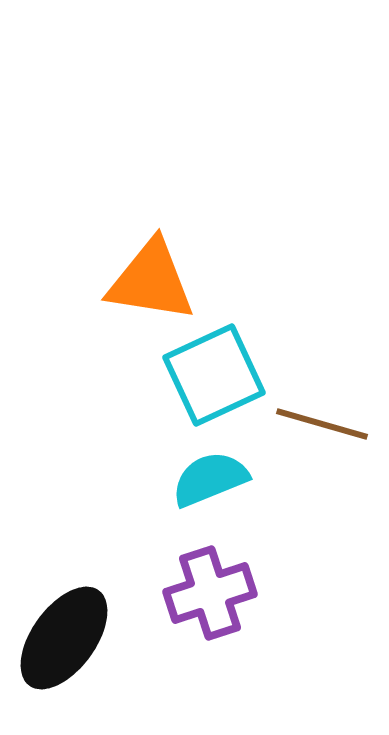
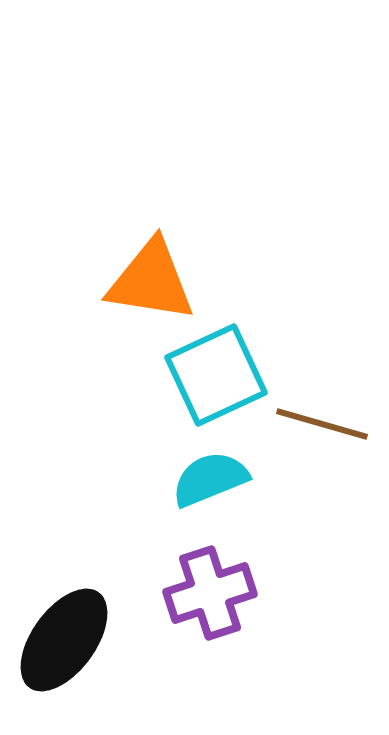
cyan square: moved 2 px right
black ellipse: moved 2 px down
